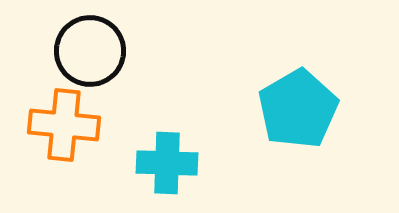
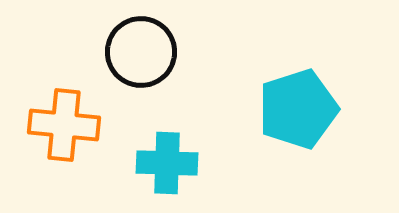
black circle: moved 51 px right, 1 px down
cyan pentagon: rotated 12 degrees clockwise
